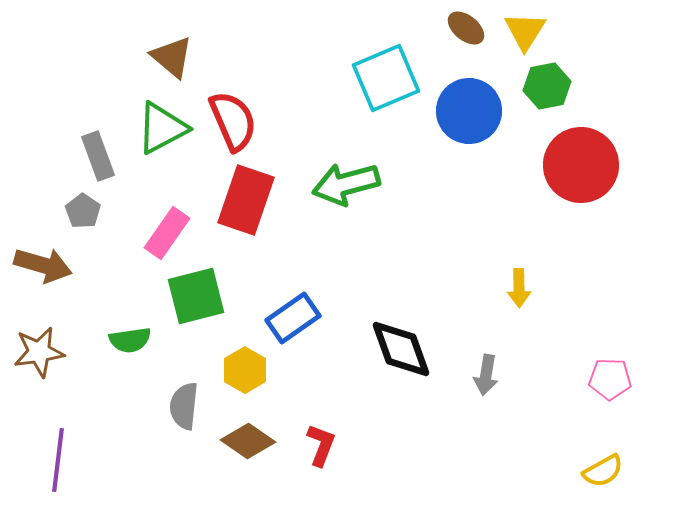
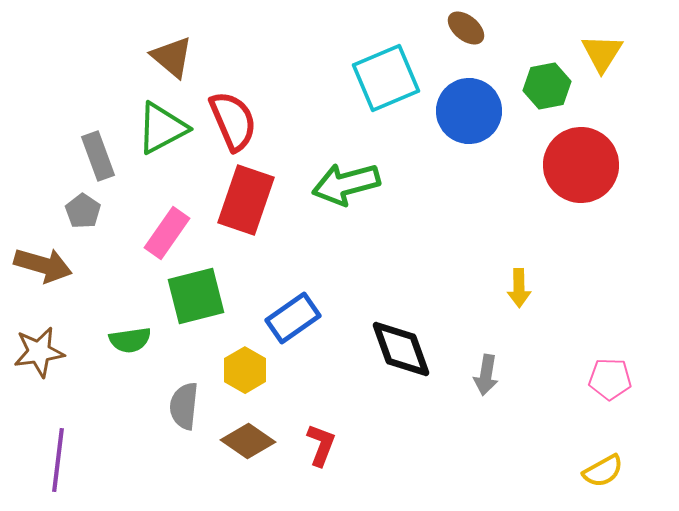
yellow triangle: moved 77 px right, 22 px down
